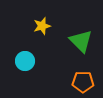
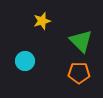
yellow star: moved 5 px up
orange pentagon: moved 4 px left, 9 px up
